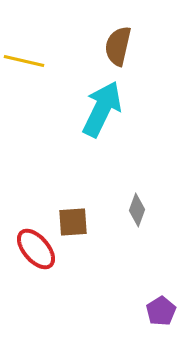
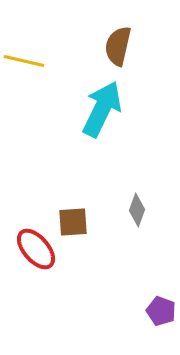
purple pentagon: rotated 20 degrees counterclockwise
